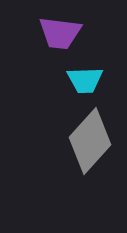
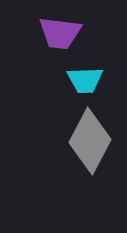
gray diamond: rotated 14 degrees counterclockwise
